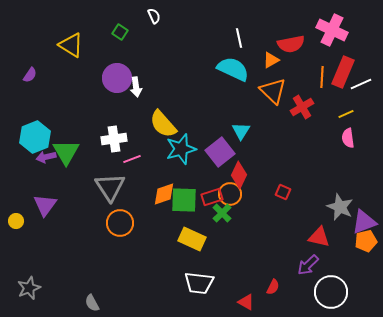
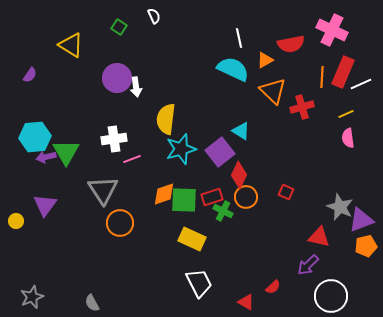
green square at (120, 32): moved 1 px left, 5 px up
orange triangle at (271, 60): moved 6 px left
red cross at (302, 107): rotated 15 degrees clockwise
yellow semicircle at (163, 124): moved 3 px right, 5 px up; rotated 48 degrees clockwise
cyan triangle at (241, 131): rotated 30 degrees counterclockwise
cyan hexagon at (35, 137): rotated 16 degrees clockwise
gray triangle at (110, 187): moved 7 px left, 3 px down
red square at (283, 192): moved 3 px right
orange circle at (230, 194): moved 16 px right, 3 px down
green cross at (222, 213): moved 1 px right, 2 px up; rotated 18 degrees counterclockwise
purple triangle at (364, 222): moved 3 px left, 2 px up
orange pentagon at (366, 241): moved 5 px down
white trapezoid at (199, 283): rotated 124 degrees counterclockwise
red semicircle at (273, 287): rotated 21 degrees clockwise
gray star at (29, 288): moved 3 px right, 9 px down
white circle at (331, 292): moved 4 px down
